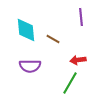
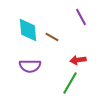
purple line: rotated 24 degrees counterclockwise
cyan diamond: moved 2 px right
brown line: moved 1 px left, 2 px up
